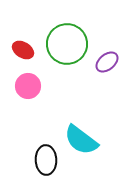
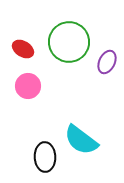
green circle: moved 2 px right, 2 px up
red ellipse: moved 1 px up
purple ellipse: rotated 25 degrees counterclockwise
black ellipse: moved 1 px left, 3 px up
